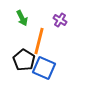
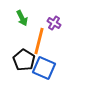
purple cross: moved 6 px left, 3 px down
